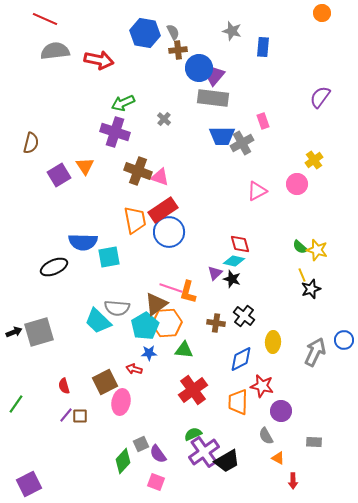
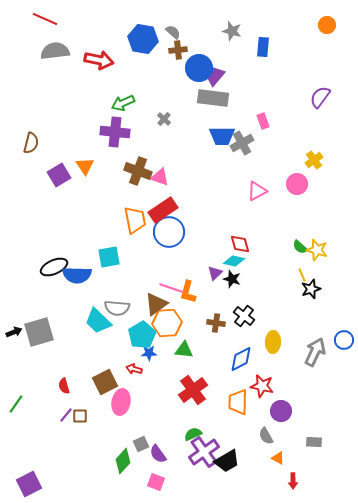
orange circle at (322, 13): moved 5 px right, 12 px down
gray semicircle at (173, 32): rotated 21 degrees counterclockwise
blue hexagon at (145, 33): moved 2 px left, 6 px down
purple cross at (115, 132): rotated 12 degrees counterclockwise
blue semicircle at (83, 242): moved 6 px left, 33 px down
cyan pentagon at (145, 326): moved 3 px left, 9 px down
